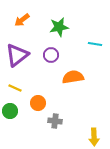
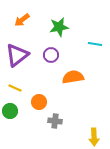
orange circle: moved 1 px right, 1 px up
